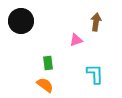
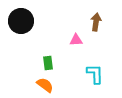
pink triangle: rotated 16 degrees clockwise
